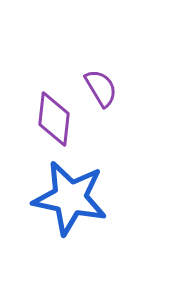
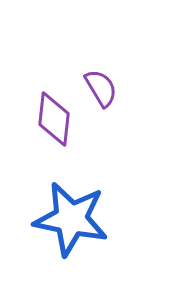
blue star: moved 1 px right, 21 px down
